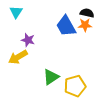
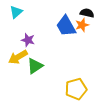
cyan triangle: rotated 16 degrees clockwise
orange star: moved 3 px left; rotated 16 degrees counterclockwise
green triangle: moved 16 px left, 11 px up
yellow pentagon: moved 1 px right, 3 px down
